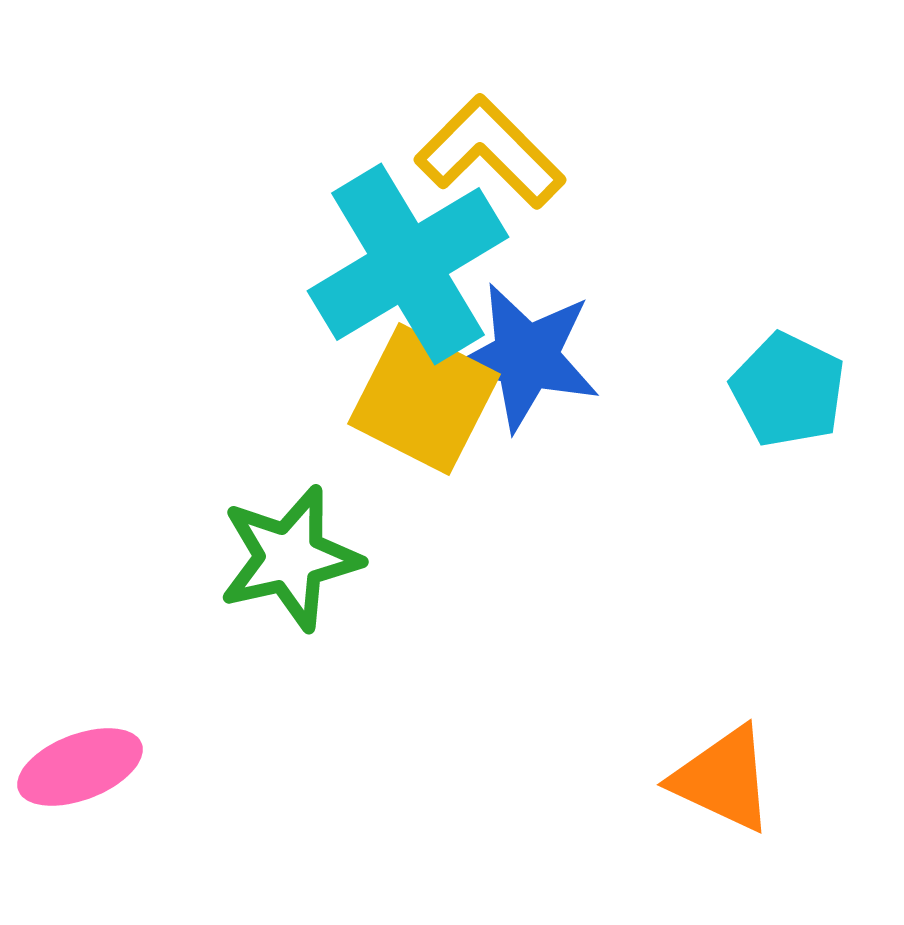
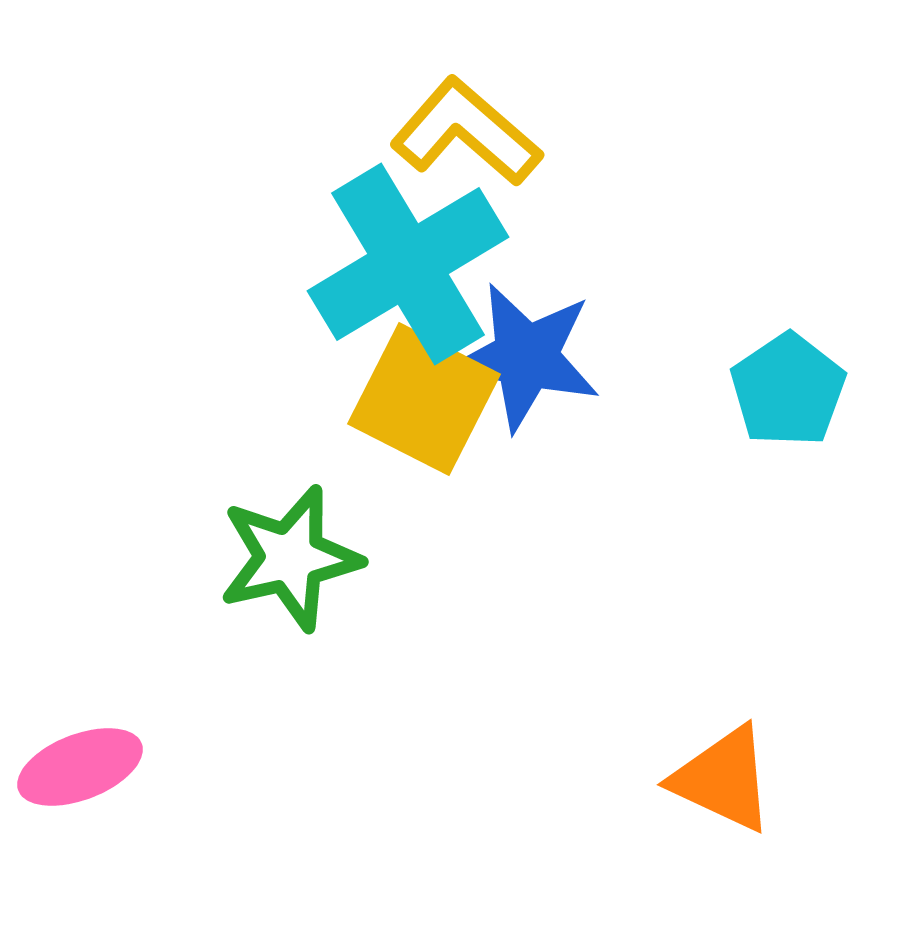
yellow L-shape: moved 24 px left, 20 px up; rotated 4 degrees counterclockwise
cyan pentagon: rotated 12 degrees clockwise
